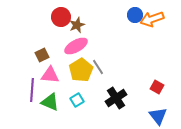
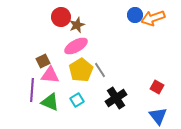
orange arrow: moved 1 px right, 1 px up
brown square: moved 1 px right, 6 px down
gray line: moved 2 px right, 3 px down
